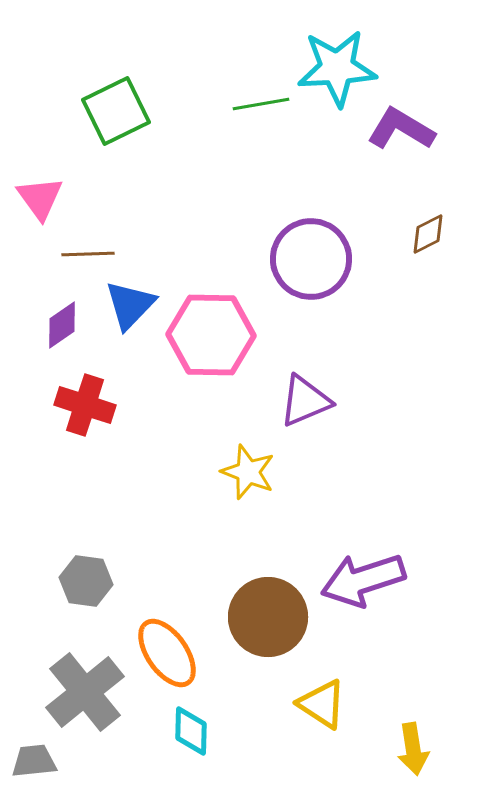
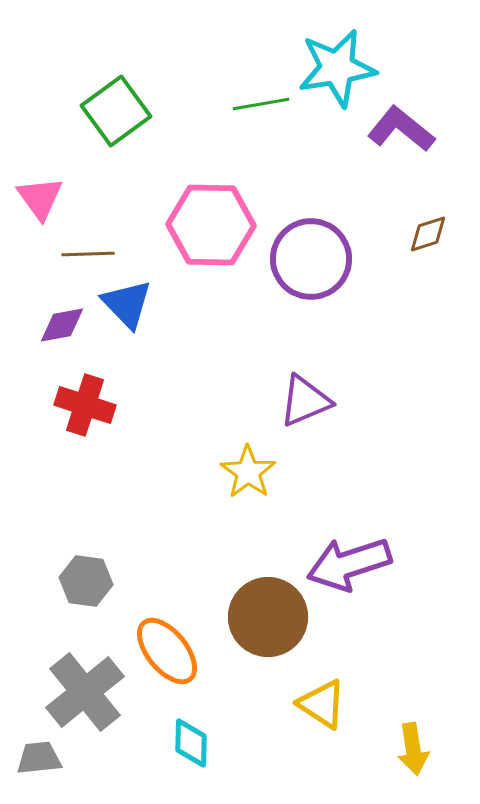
cyan star: rotated 6 degrees counterclockwise
green square: rotated 10 degrees counterclockwise
purple L-shape: rotated 8 degrees clockwise
brown diamond: rotated 9 degrees clockwise
blue triangle: moved 3 px left, 1 px up; rotated 28 degrees counterclockwise
purple diamond: rotated 24 degrees clockwise
pink hexagon: moved 110 px up
yellow star: rotated 14 degrees clockwise
purple arrow: moved 14 px left, 16 px up
orange ellipse: moved 2 px up; rotated 4 degrees counterclockwise
cyan diamond: moved 12 px down
gray trapezoid: moved 5 px right, 3 px up
